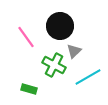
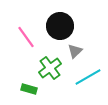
gray triangle: moved 1 px right
green cross: moved 4 px left, 3 px down; rotated 25 degrees clockwise
